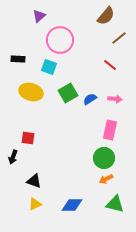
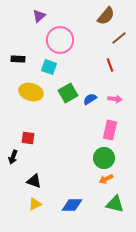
red line: rotated 32 degrees clockwise
